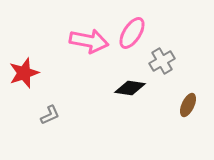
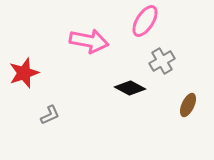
pink ellipse: moved 13 px right, 12 px up
black diamond: rotated 20 degrees clockwise
